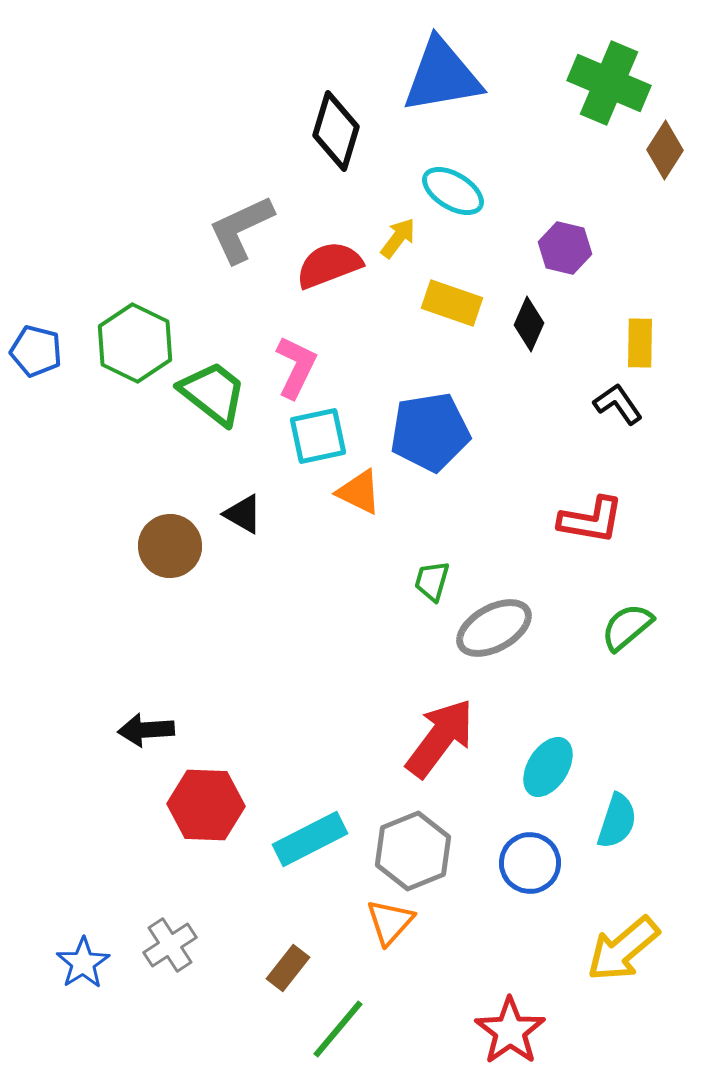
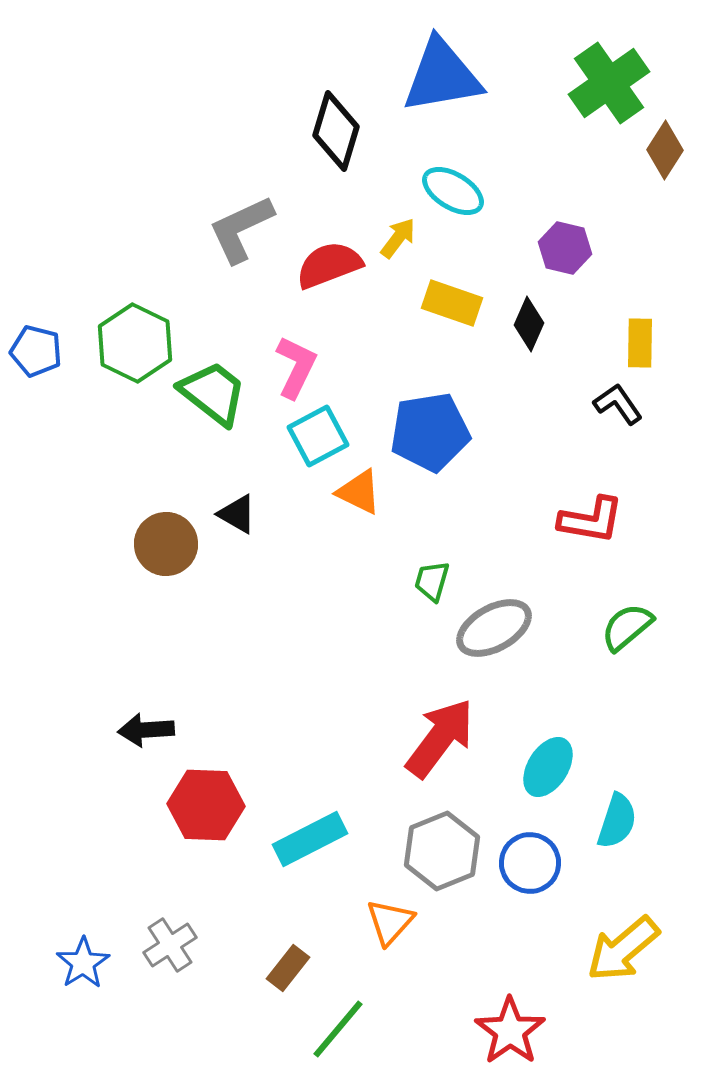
green cross at (609, 83): rotated 32 degrees clockwise
cyan square at (318, 436): rotated 16 degrees counterclockwise
black triangle at (243, 514): moved 6 px left
brown circle at (170, 546): moved 4 px left, 2 px up
gray hexagon at (413, 851): moved 29 px right
